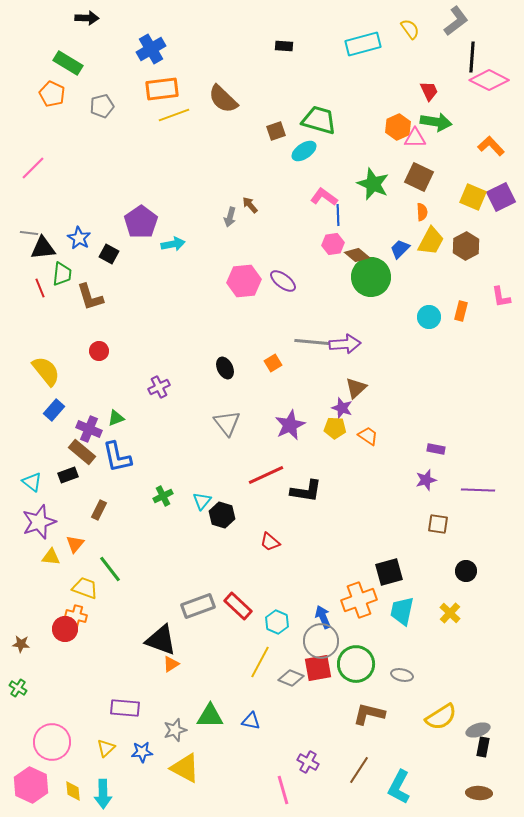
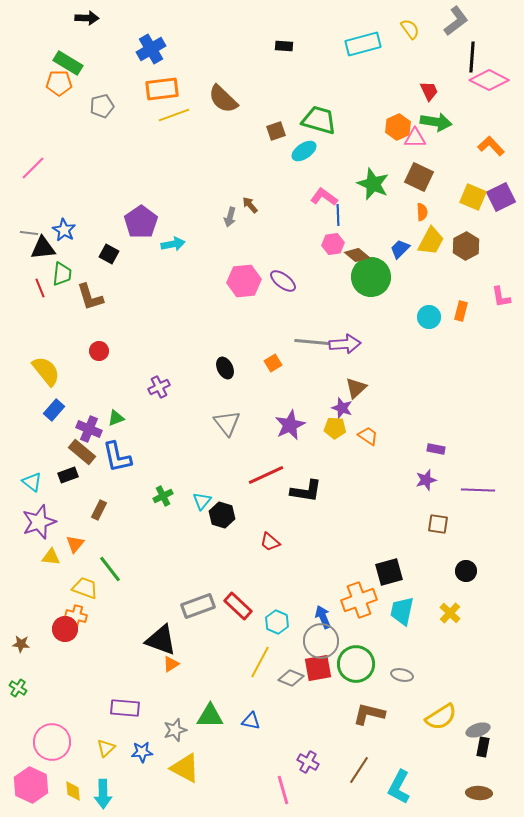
orange pentagon at (52, 94): moved 7 px right, 11 px up; rotated 25 degrees counterclockwise
blue star at (79, 238): moved 15 px left, 8 px up
